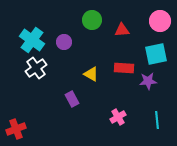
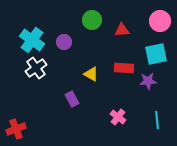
pink cross: rotated 21 degrees counterclockwise
